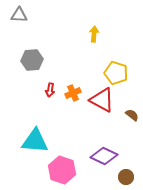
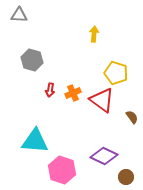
gray hexagon: rotated 20 degrees clockwise
red triangle: rotated 8 degrees clockwise
brown semicircle: moved 2 px down; rotated 16 degrees clockwise
